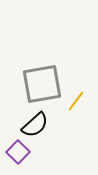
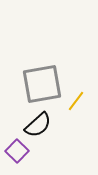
black semicircle: moved 3 px right
purple square: moved 1 px left, 1 px up
